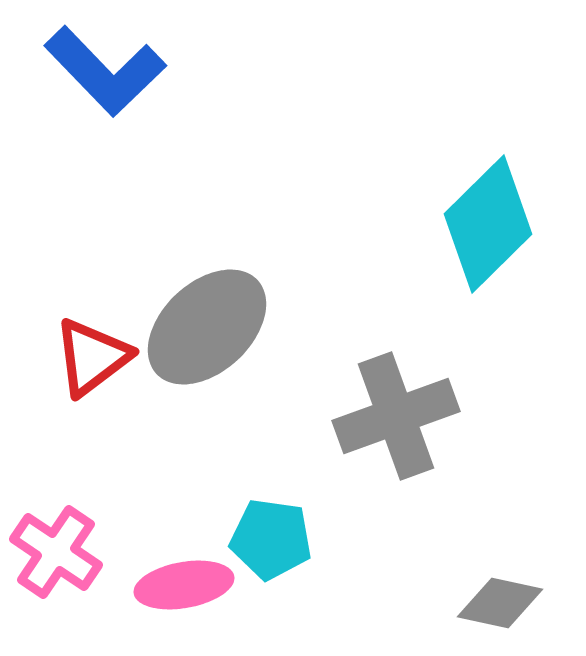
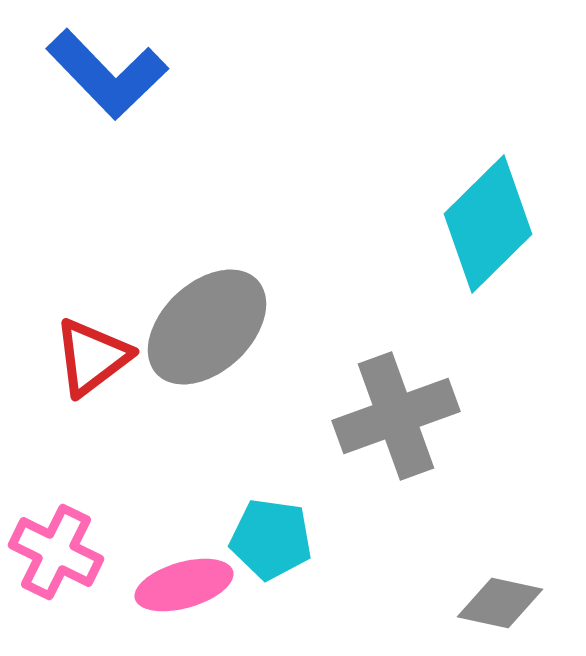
blue L-shape: moved 2 px right, 3 px down
pink cross: rotated 8 degrees counterclockwise
pink ellipse: rotated 6 degrees counterclockwise
